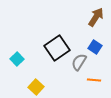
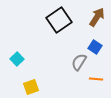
brown arrow: moved 1 px right
black square: moved 2 px right, 28 px up
orange line: moved 2 px right, 1 px up
yellow square: moved 5 px left; rotated 28 degrees clockwise
